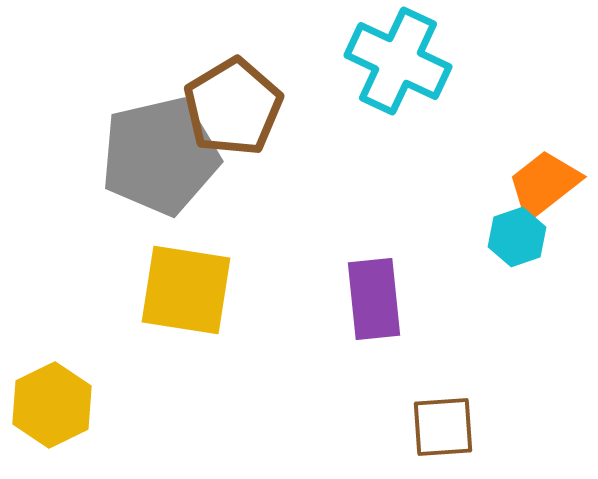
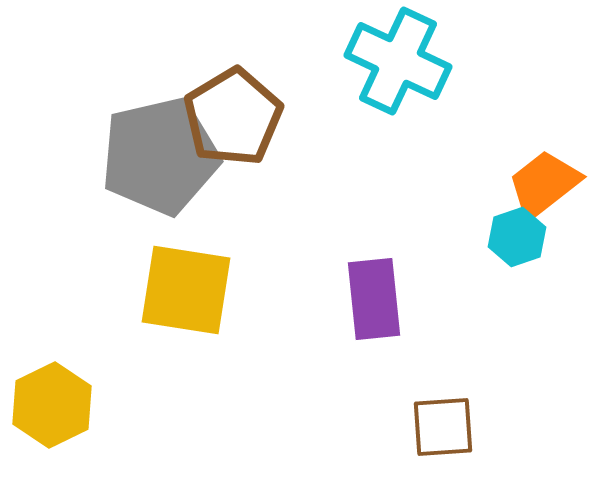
brown pentagon: moved 10 px down
